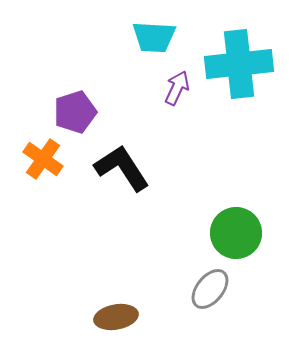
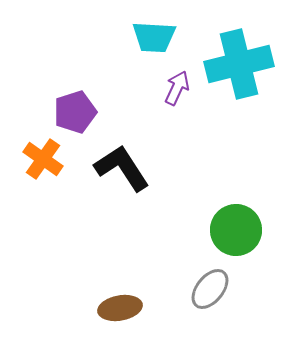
cyan cross: rotated 8 degrees counterclockwise
green circle: moved 3 px up
brown ellipse: moved 4 px right, 9 px up
